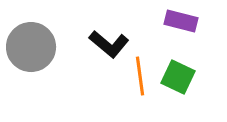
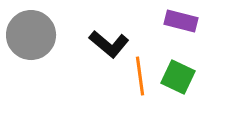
gray circle: moved 12 px up
